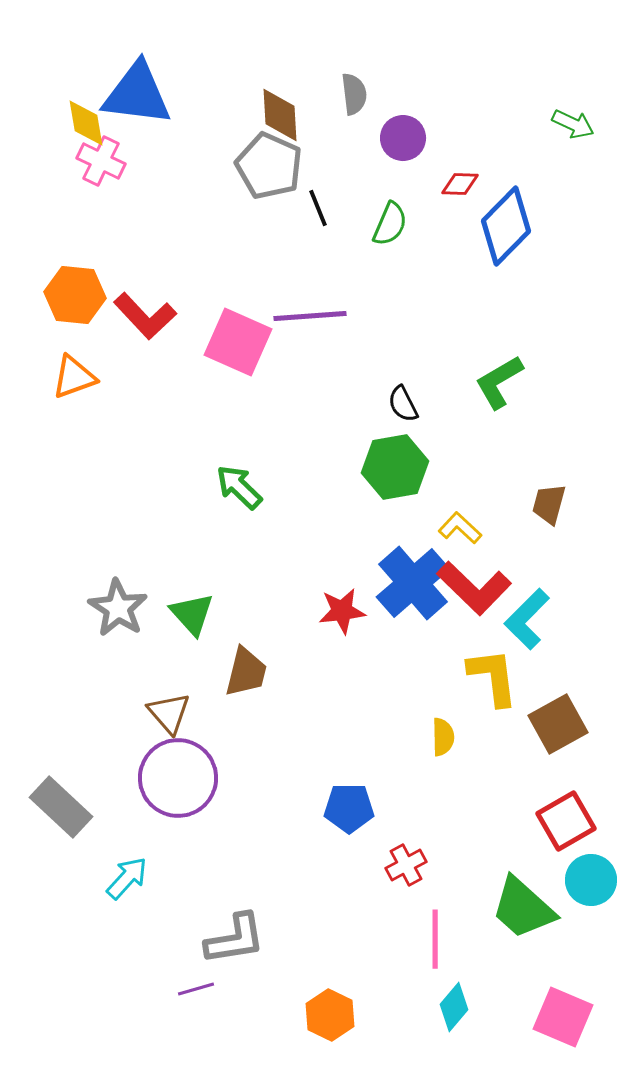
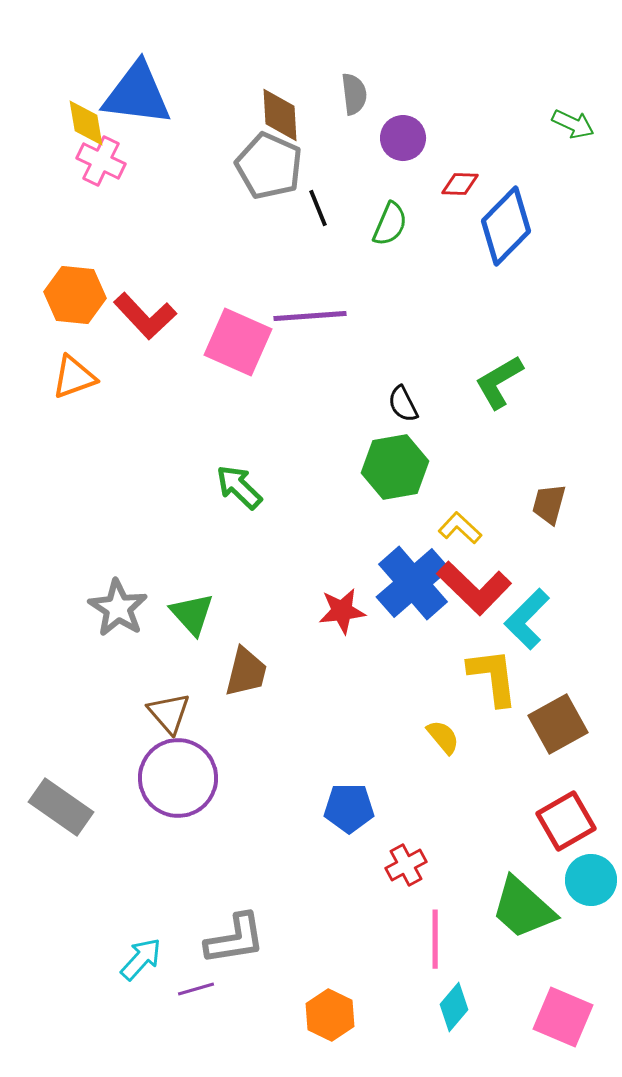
yellow semicircle at (443, 737): rotated 39 degrees counterclockwise
gray rectangle at (61, 807): rotated 8 degrees counterclockwise
cyan arrow at (127, 878): moved 14 px right, 81 px down
